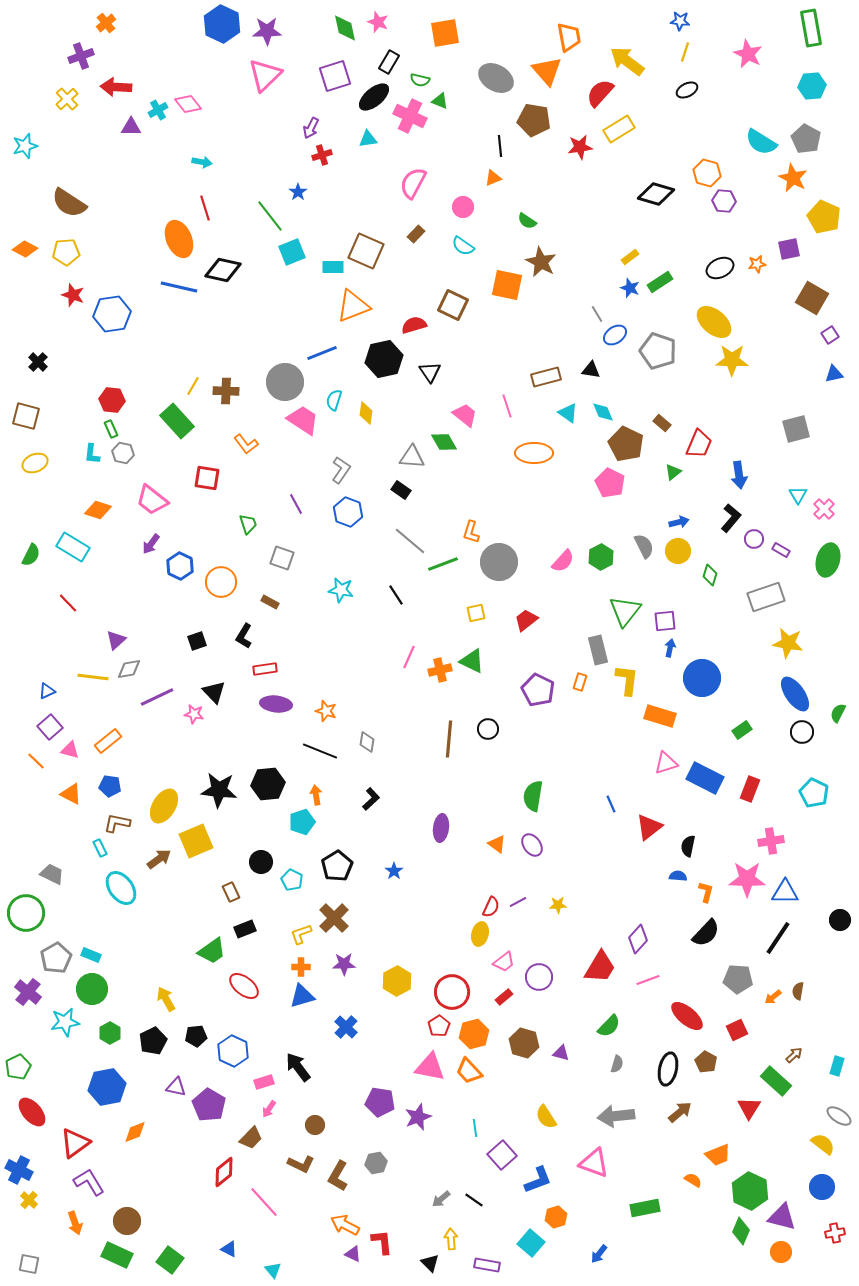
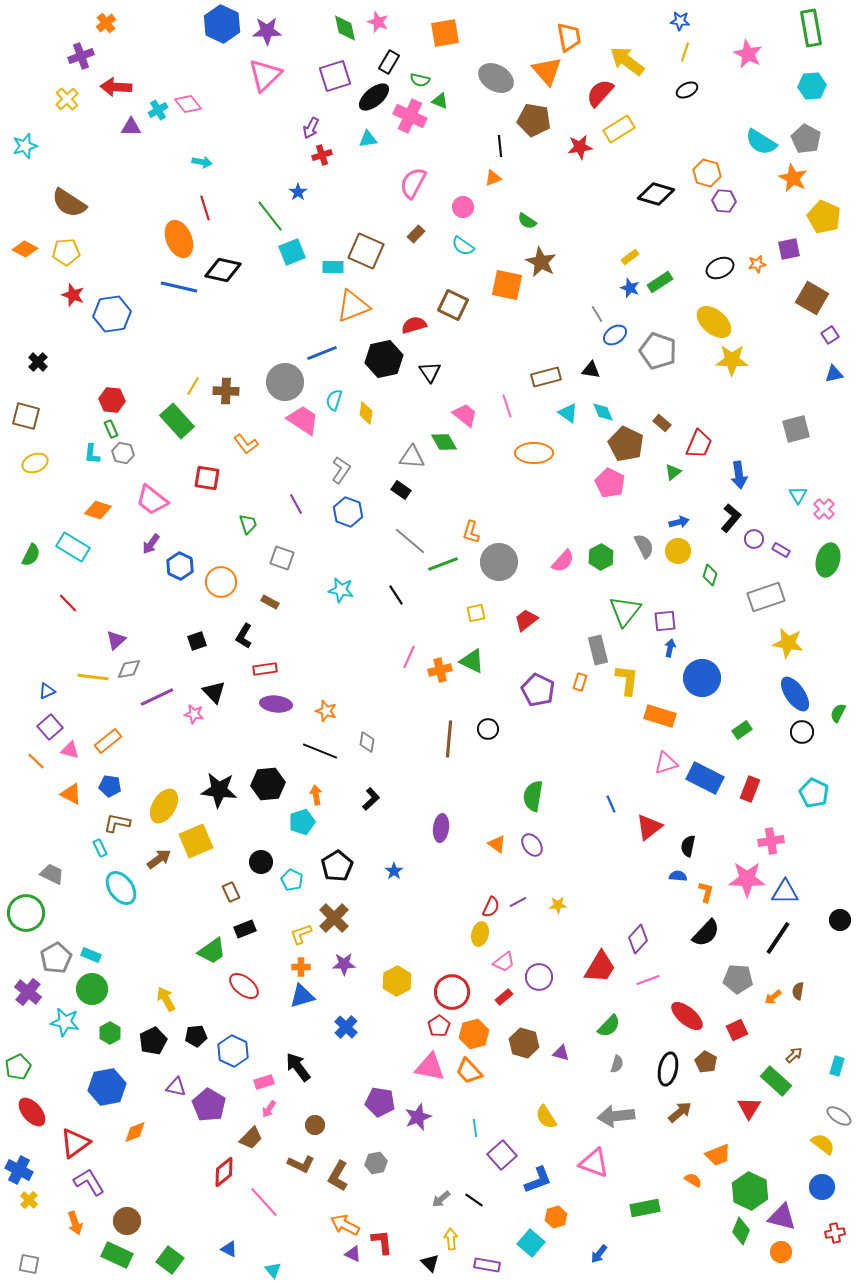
cyan star at (65, 1022): rotated 20 degrees clockwise
